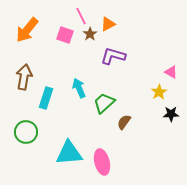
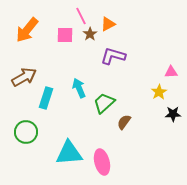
pink square: rotated 18 degrees counterclockwise
pink triangle: rotated 32 degrees counterclockwise
brown arrow: rotated 50 degrees clockwise
black star: moved 2 px right
